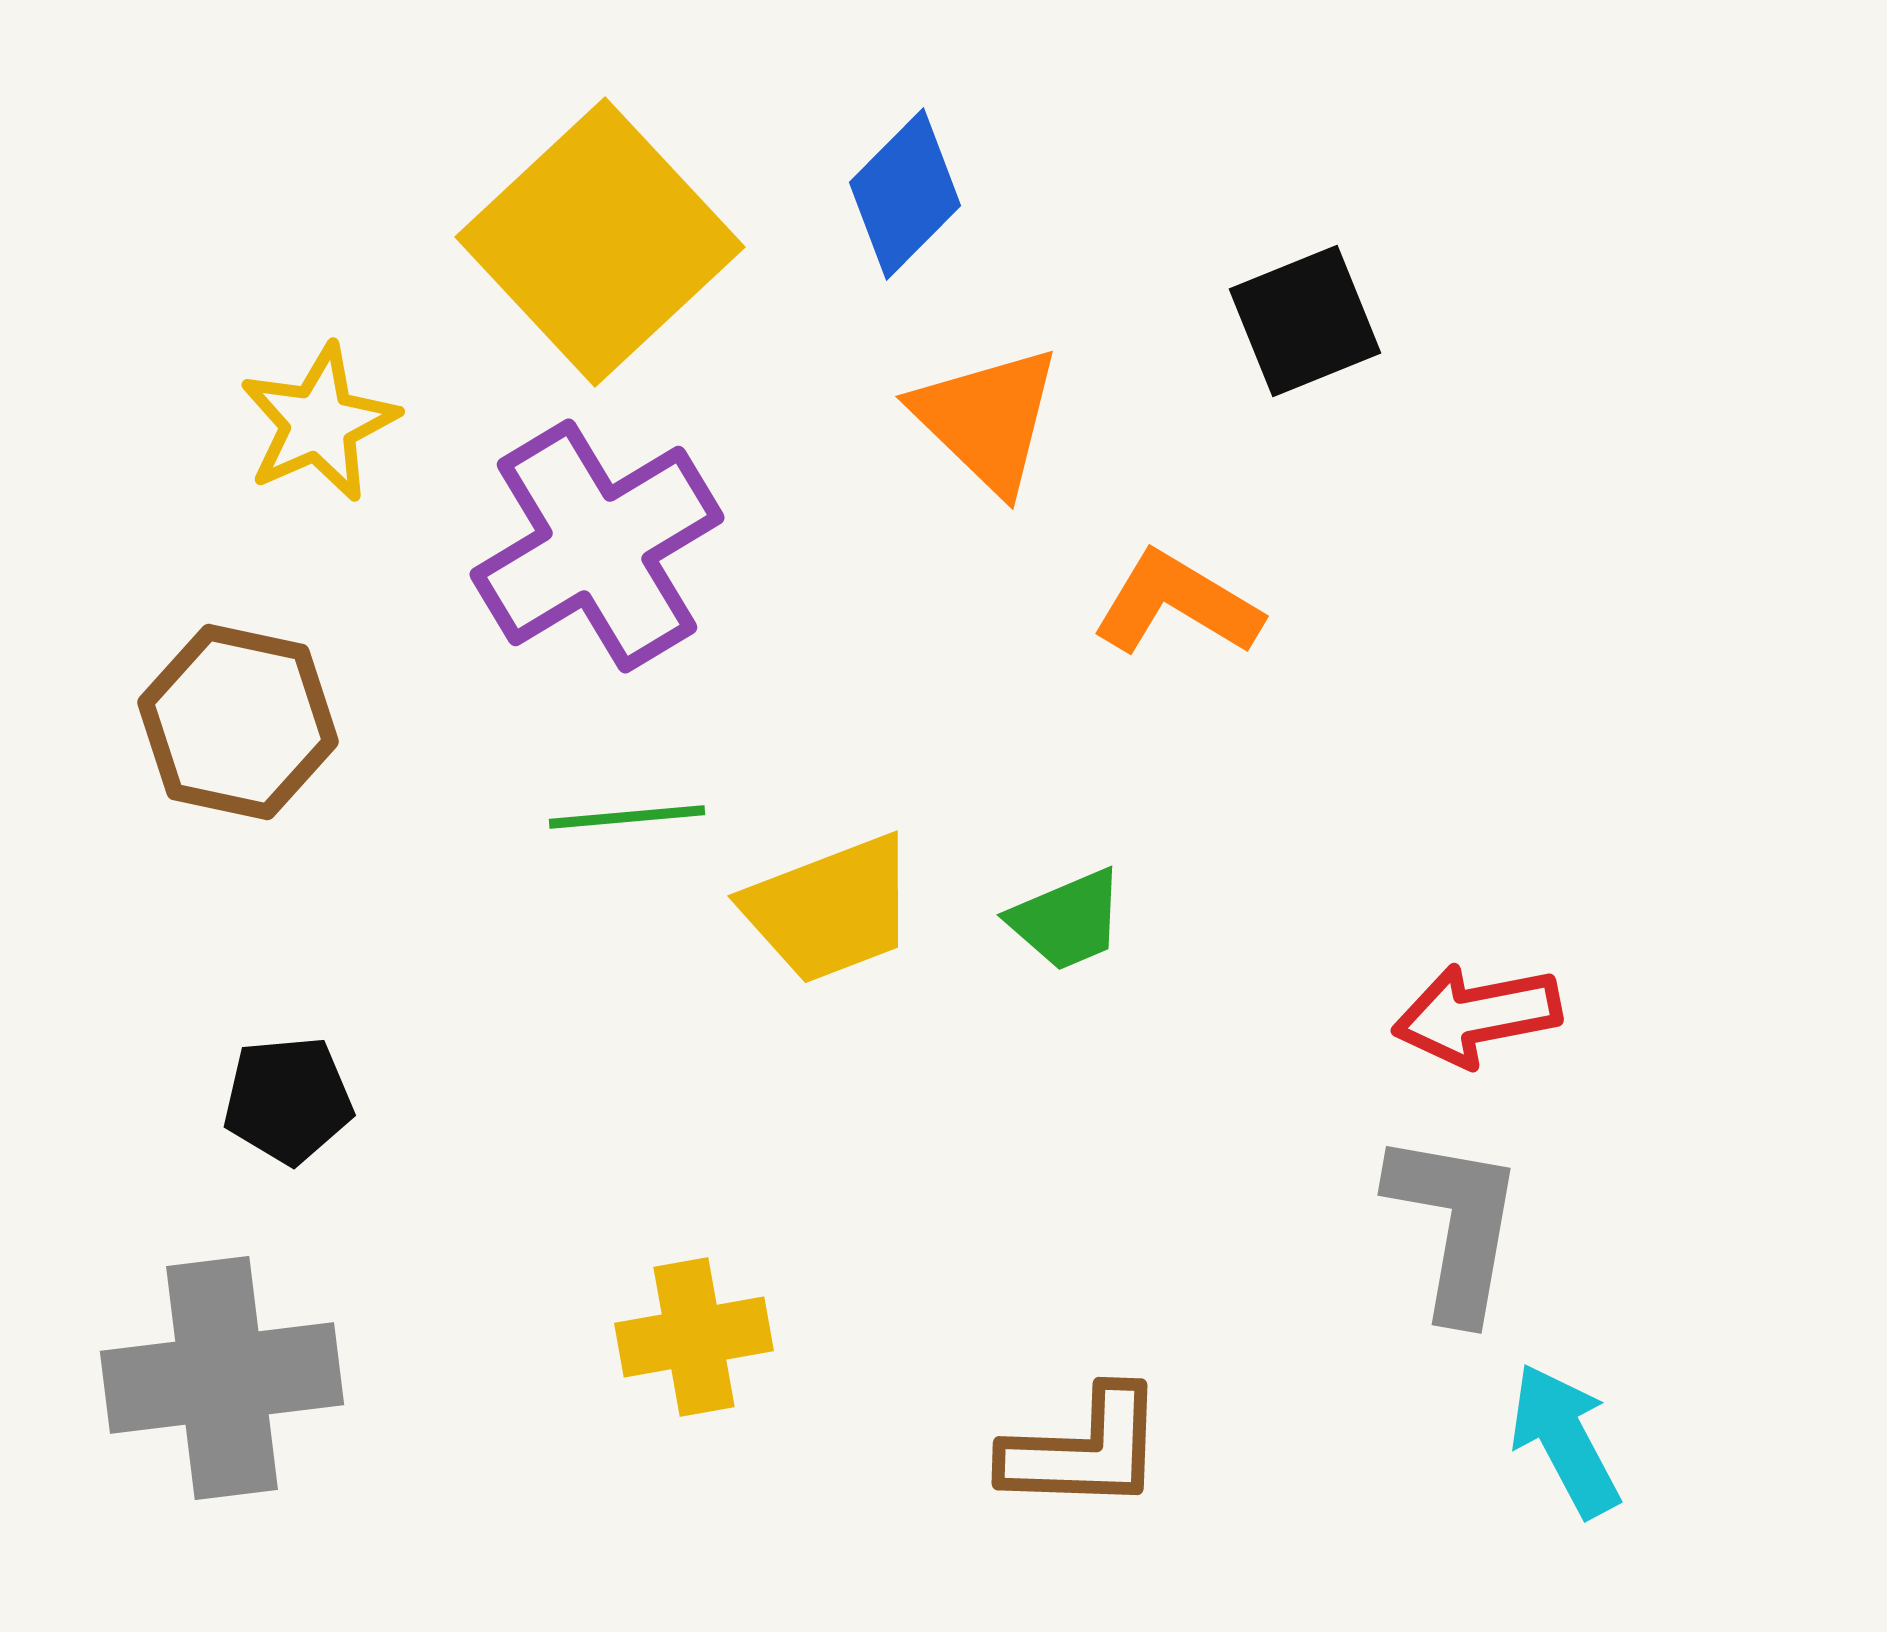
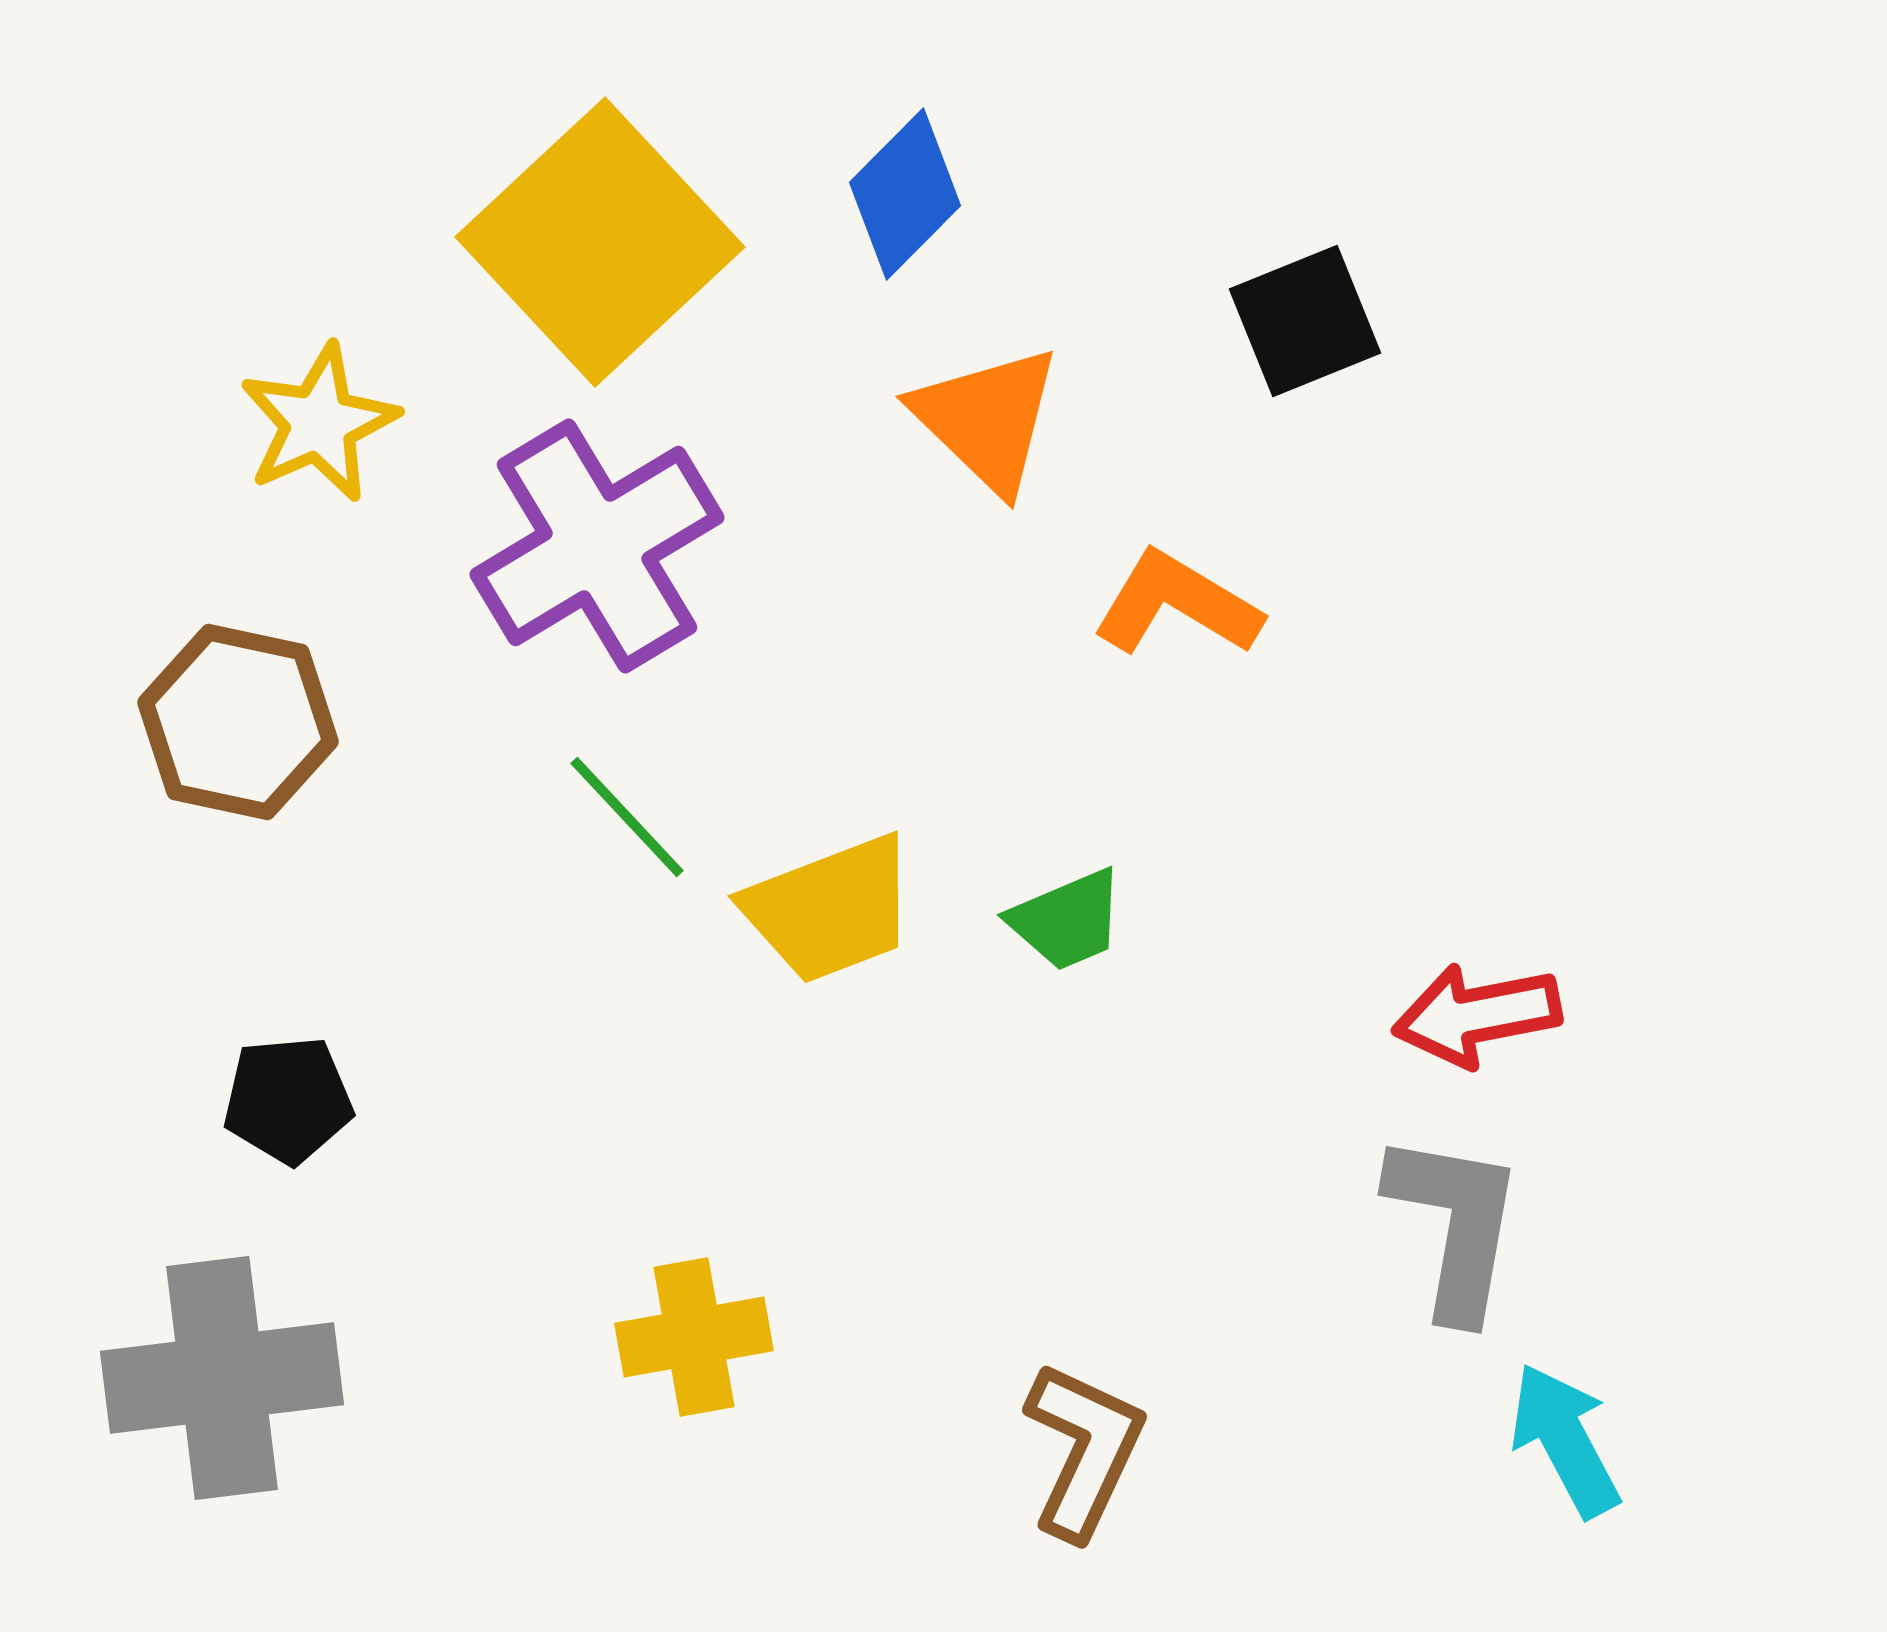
green line: rotated 52 degrees clockwise
brown L-shape: rotated 67 degrees counterclockwise
